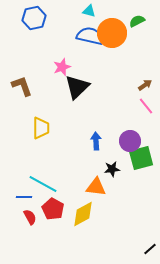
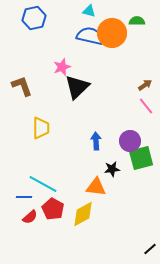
green semicircle: rotated 28 degrees clockwise
red semicircle: rotated 77 degrees clockwise
